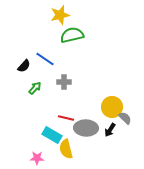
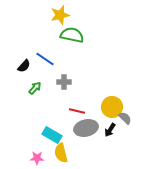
green semicircle: rotated 25 degrees clockwise
red line: moved 11 px right, 7 px up
gray ellipse: rotated 15 degrees counterclockwise
yellow semicircle: moved 5 px left, 4 px down
